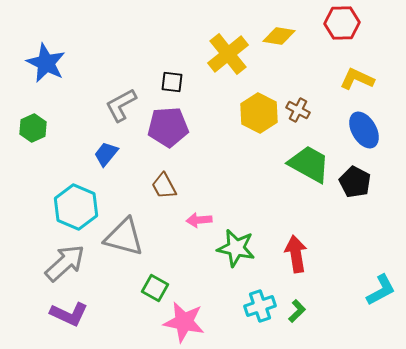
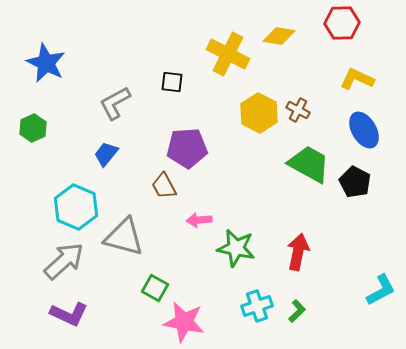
yellow cross: rotated 24 degrees counterclockwise
gray L-shape: moved 6 px left, 2 px up
purple pentagon: moved 19 px right, 21 px down
red arrow: moved 2 px right, 2 px up; rotated 21 degrees clockwise
gray arrow: moved 1 px left, 2 px up
cyan cross: moved 3 px left
